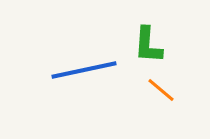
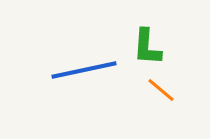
green L-shape: moved 1 px left, 2 px down
